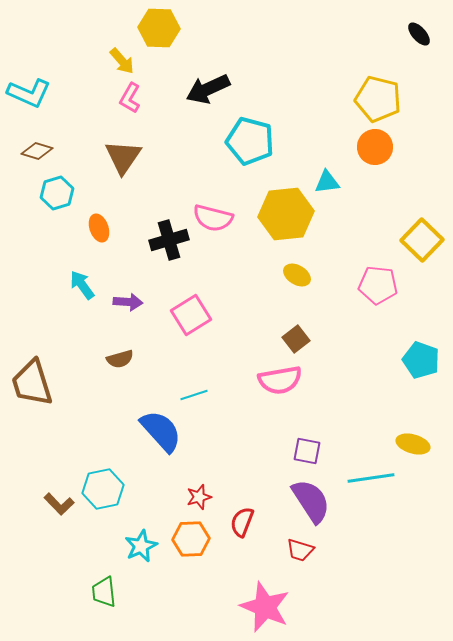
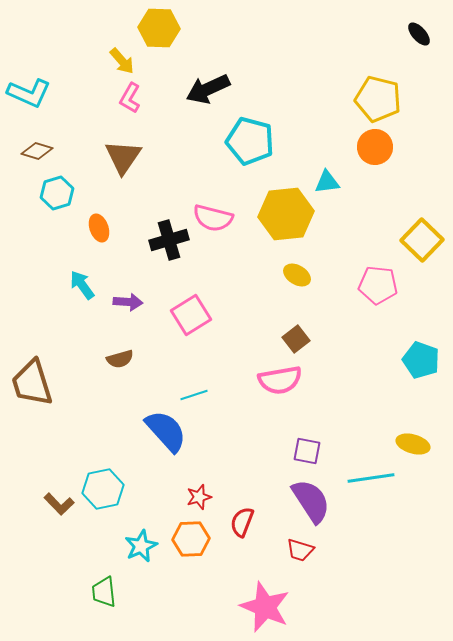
blue semicircle at (161, 431): moved 5 px right
